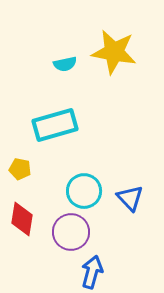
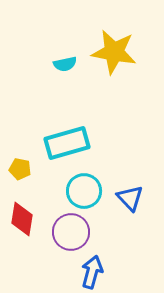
cyan rectangle: moved 12 px right, 18 px down
